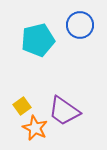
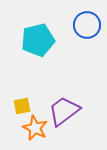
blue circle: moved 7 px right
yellow square: rotated 24 degrees clockwise
purple trapezoid: rotated 108 degrees clockwise
